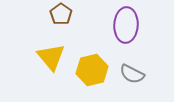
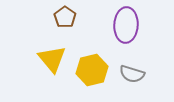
brown pentagon: moved 4 px right, 3 px down
yellow triangle: moved 1 px right, 2 px down
gray semicircle: rotated 10 degrees counterclockwise
